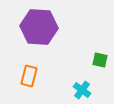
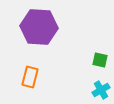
orange rectangle: moved 1 px right, 1 px down
cyan cross: moved 19 px right; rotated 24 degrees clockwise
